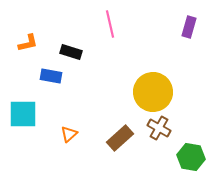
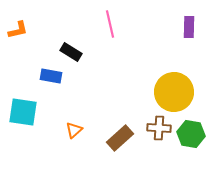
purple rectangle: rotated 15 degrees counterclockwise
orange L-shape: moved 10 px left, 13 px up
black rectangle: rotated 15 degrees clockwise
yellow circle: moved 21 px right
cyan square: moved 2 px up; rotated 8 degrees clockwise
brown cross: rotated 25 degrees counterclockwise
orange triangle: moved 5 px right, 4 px up
green hexagon: moved 23 px up
